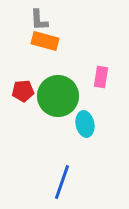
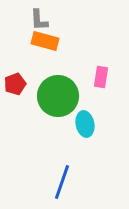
red pentagon: moved 8 px left, 7 px up; rotated 15 degrees counterclockwise
